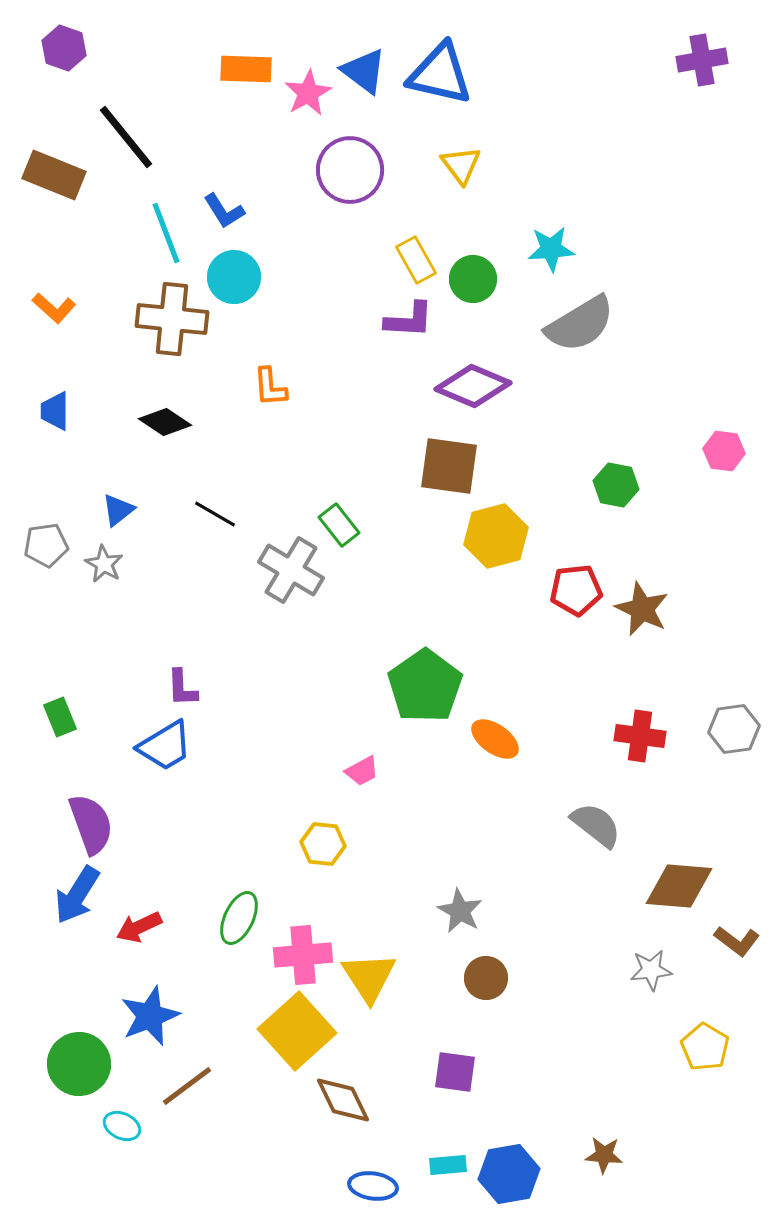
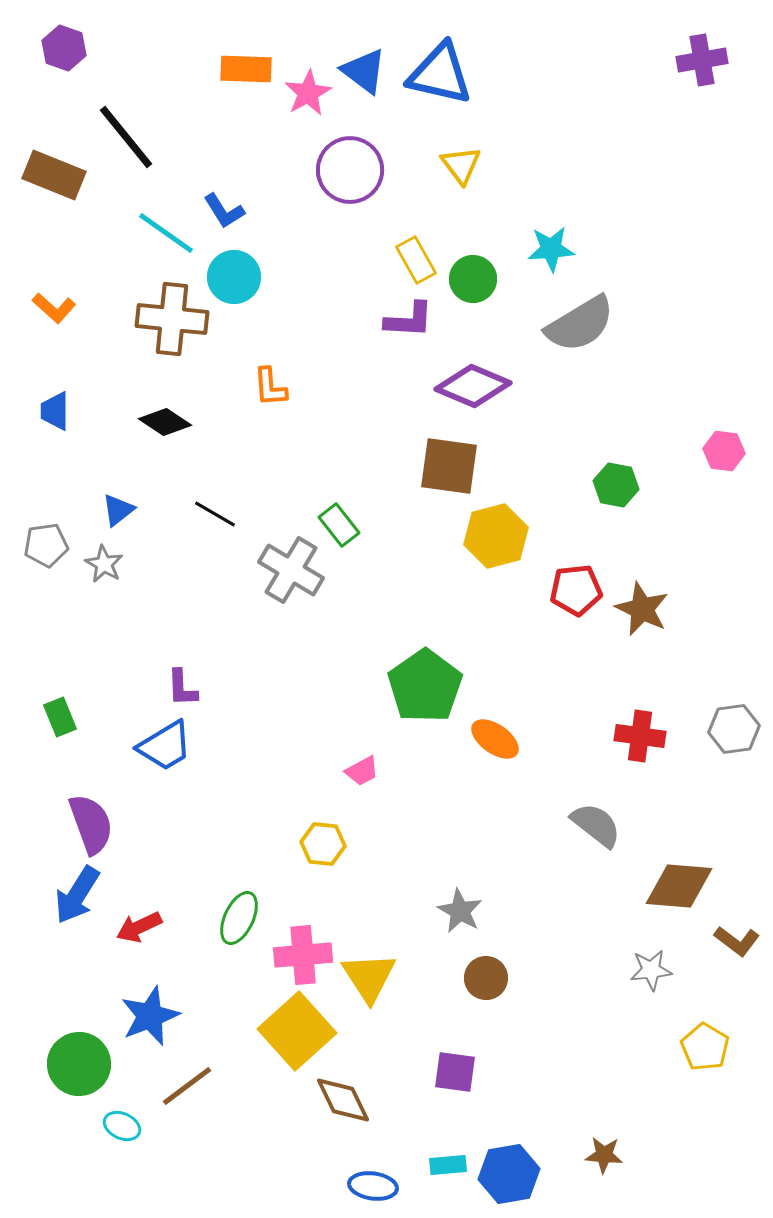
cyan line at (166, 233): rotated 34 degrees counterclockwise
